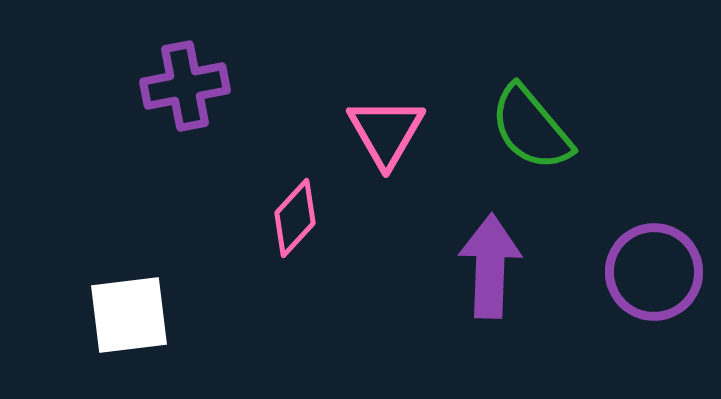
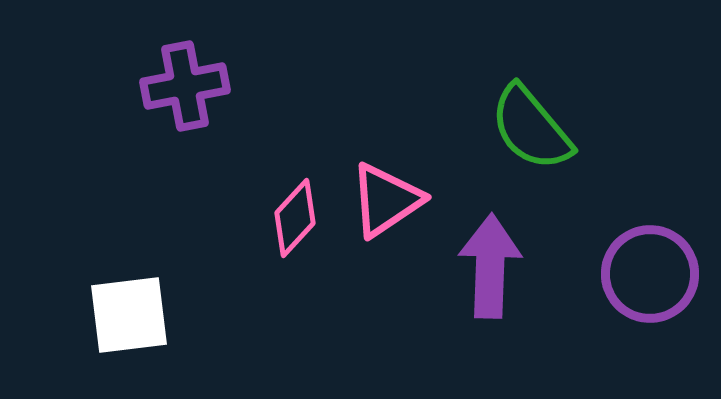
pink triangle: moved 68 px down; rotated 26 degrees clockwise
purple circle: moved 4 px left, 2 px down
